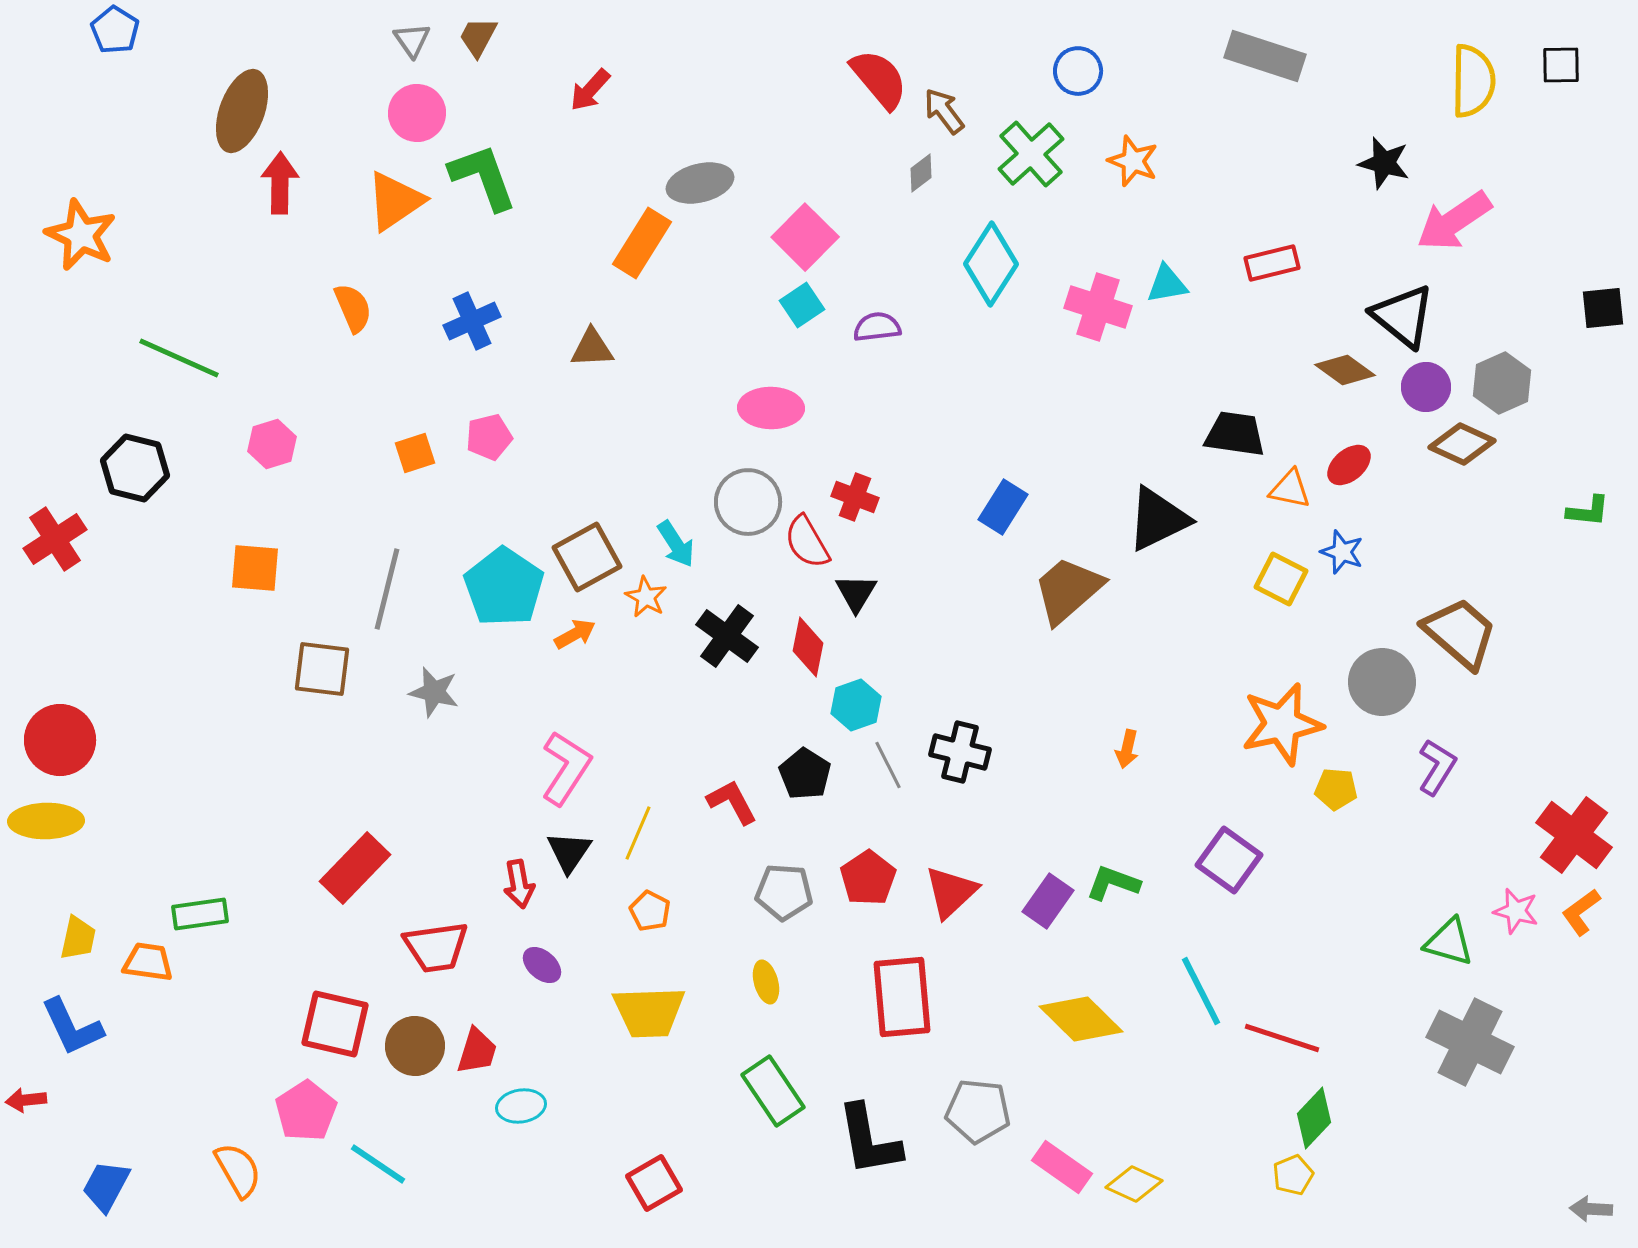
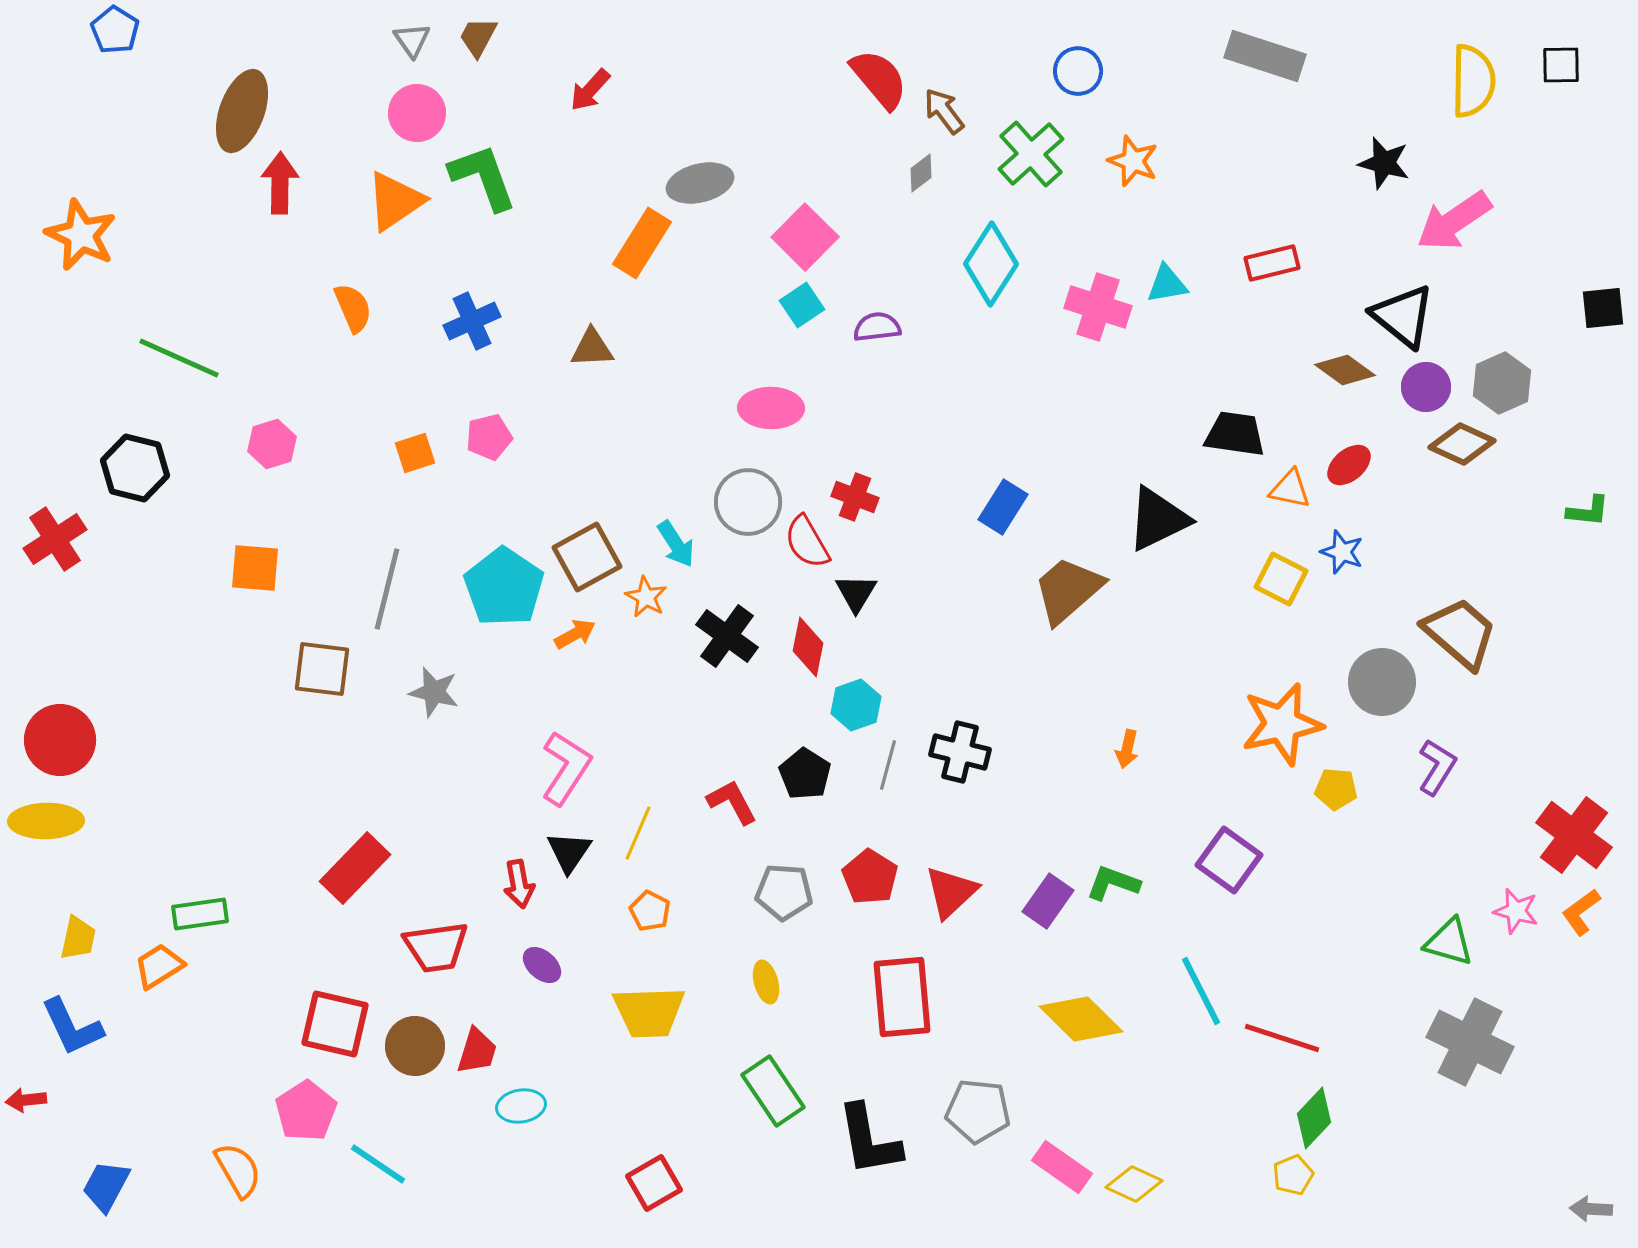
gray line at (888, 765): rotated 42 degrees clockwise
red pentagon at (868, 878): moved 2 px right, 1 px up; rotated 6 degrees counterclockwise
orange trapezoid at (148, 962): moved 11 px right, 4 px down; rotated 40 degrees counterclockwise
